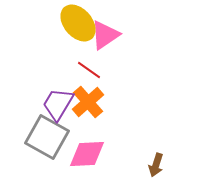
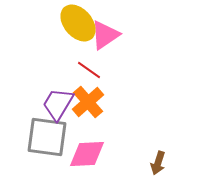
gray square: rotated 21 degrees counterclockwise
brown arrow: moved 2 px right, 2 px up
